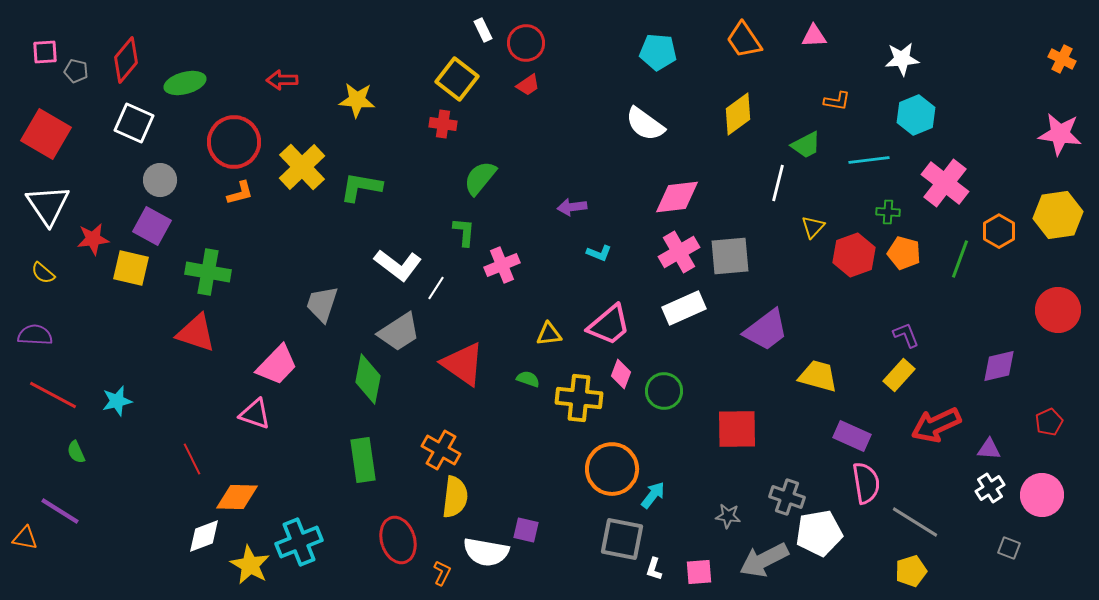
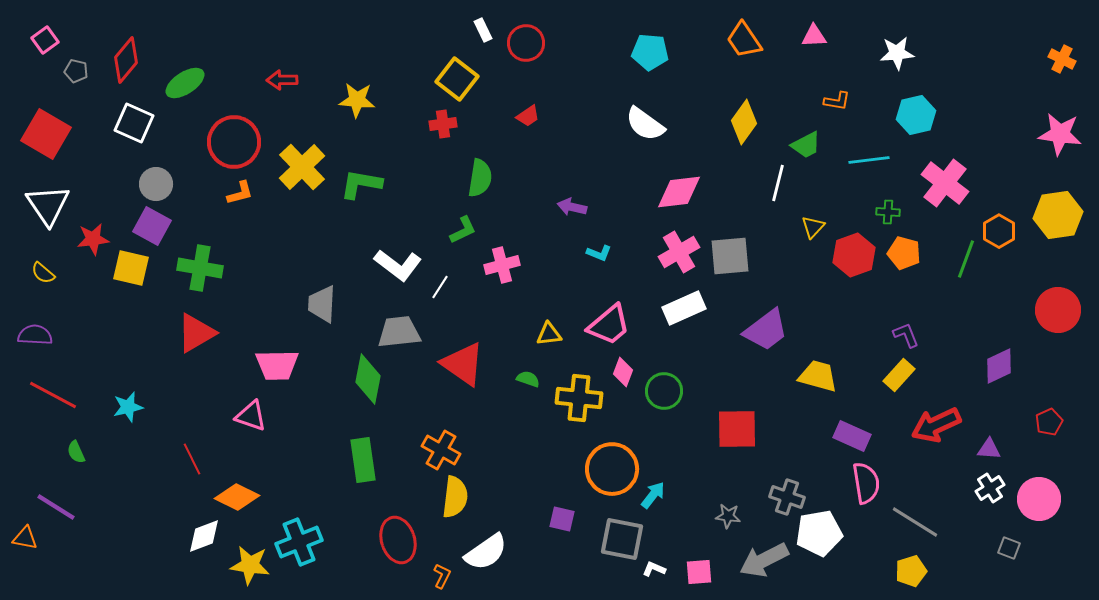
pink square at (45, 52): moved 12 px up; rotated 32 degrees counterclockwise
cyan pentagon at (658, 52): moved 8 px left
white star at (902, 59): moved 5 px left, 6 px up
green ellipse at (185, 83): rotated 18 degrees counterclockwise
red trapezoid at (528, 85): moved 31 px down
yellow diamond at (738, 114): moved 6 px right, 8 px down; rotated 18 degrees counterclockwise
cyan hexagon at (916, 115): rotated 9 degrees clockwise
red cross at (443, 124): rotated 16 degrees counterclockwise
green semicircle at (480, 178): rotated 150 degrees clockwise
gray circle at (160, 180): moved 4 px left, 4 px down
green L-shape at (361, 187): moved 3 px up
pink diamond at (677, 197): moved 2 px right, 5 px up
purple arrow at (572, 207): rotated 20 degrees clockwise
green L-shape at (464, 232): moved 1 px left, 2 px up; rotated 60 degrees clockwise
green line at (960, 259): moved 6 px right
pink cross at (502, 265): rotated 8 degrees clockwise
green cross at (208, 272): moved 8 px left, 4 px up
white line at (436, 288): moved 4 px right, 1 px up
gray trapezoid at (322, 304): rotated 15 degrees counterclockwise
gray trapezoid at (399, 332): rotated 153 degrees counterclockwise
red triangle at (196, 333): rotated 48 degrees counterclockwise
pink trapezoid at (277, 365): rotated 45 degrees clockwise
purple diamond at (999, 366): rotated 12 degrees counterclockwise
pink diamond at (621, 374): moved 2 px right, 2 px up
cyan star at (117, 401): moved 11 px right, 6 px down
pink triangle at (255, 414): moved 4 px left, 2 px down
pink circle at (1042, 495): moved 3 px left, 4 px down
orange diamond at (237, 497): rotated 24 degrees clockwise
purple line at (60, 511): moved 4 px left, 4 px up
purple square at (526, 530): moved 36 px right, 11 px up
white semicircle at (486, 552): rotated 45 degrees counterclockwise
yellow star at (250, 565): rotated 21 degrees counterclockwise
white L-shape at (654, 569): rotated 95 degrees clockwise
orange L-shape at (442, 573): moved 3 px down
